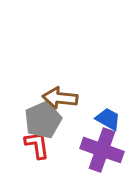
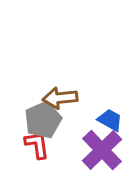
brown arrow: rotated 12 degrees counterclockwise
blue trapezoid: moved 2 px right, 1 px down
purple cross: rotated 27 degrees clockwise
